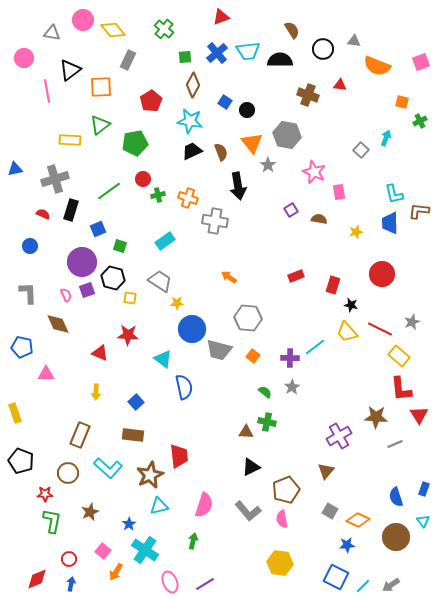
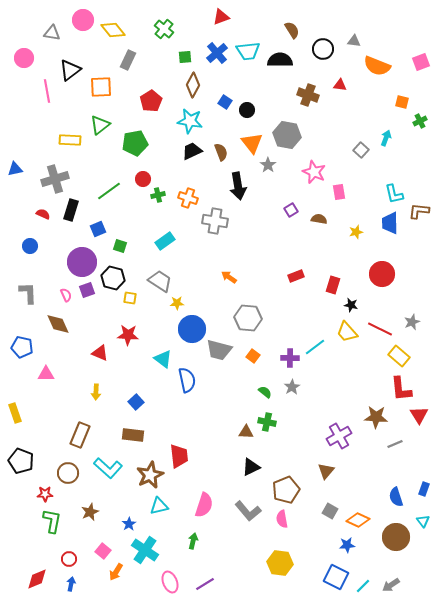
blue semicircle at (184, 387): moved 3 px right, 7 px up
